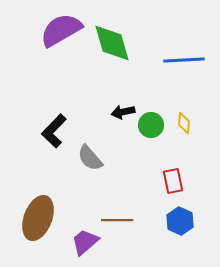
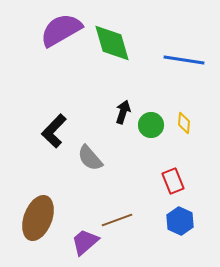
blue line: rotated 12 degrees clockwise
black arrow: rotated 120 degrees clockwise
red rectangle: rotated 10 degrees counterclockwise
brown line: rotated 20 degrees counterclockwise
